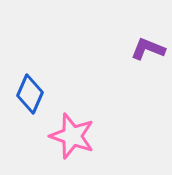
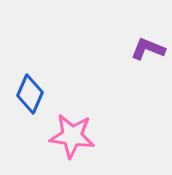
pink star: rotated 12 degrees counterclockwise
